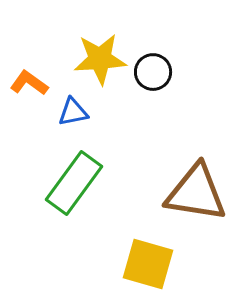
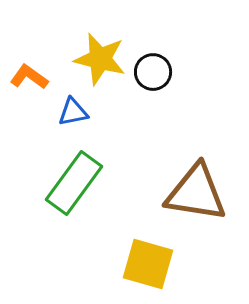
yellow star: rotated 18 degrees clockwise
orange L-shape: moved 6 px up
